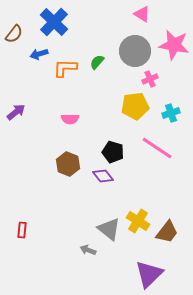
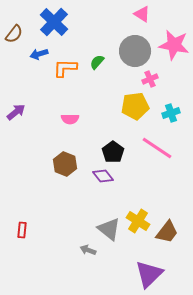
black pentagon: rotated 20 degrees clockwise
brown hexagon: moved 3 px left
